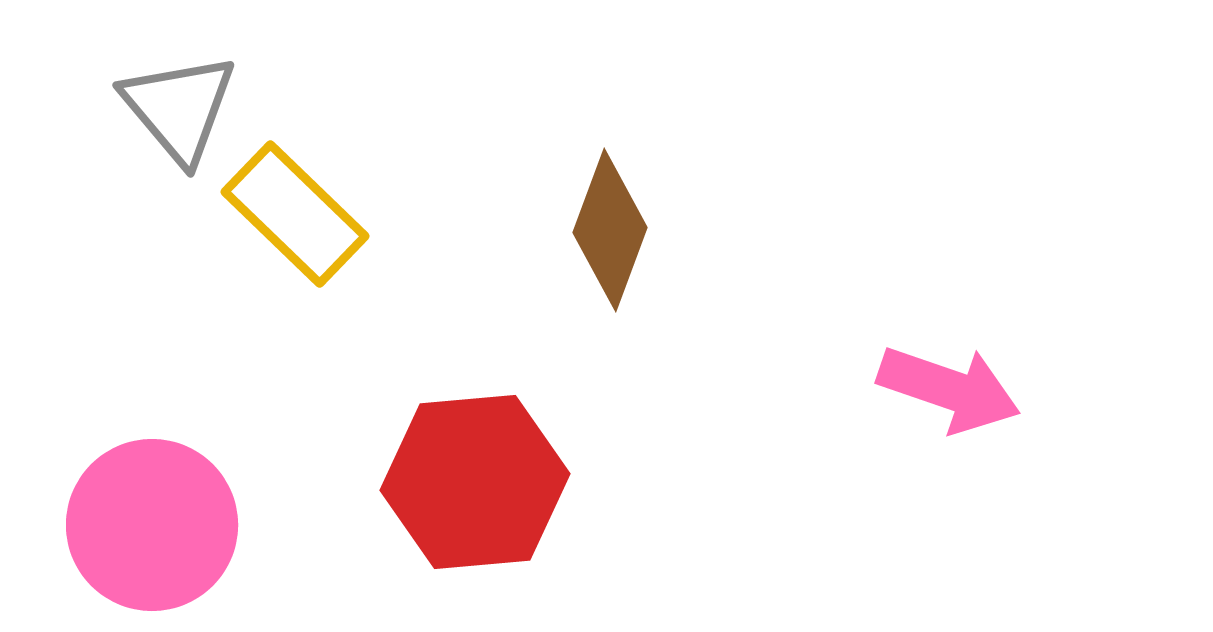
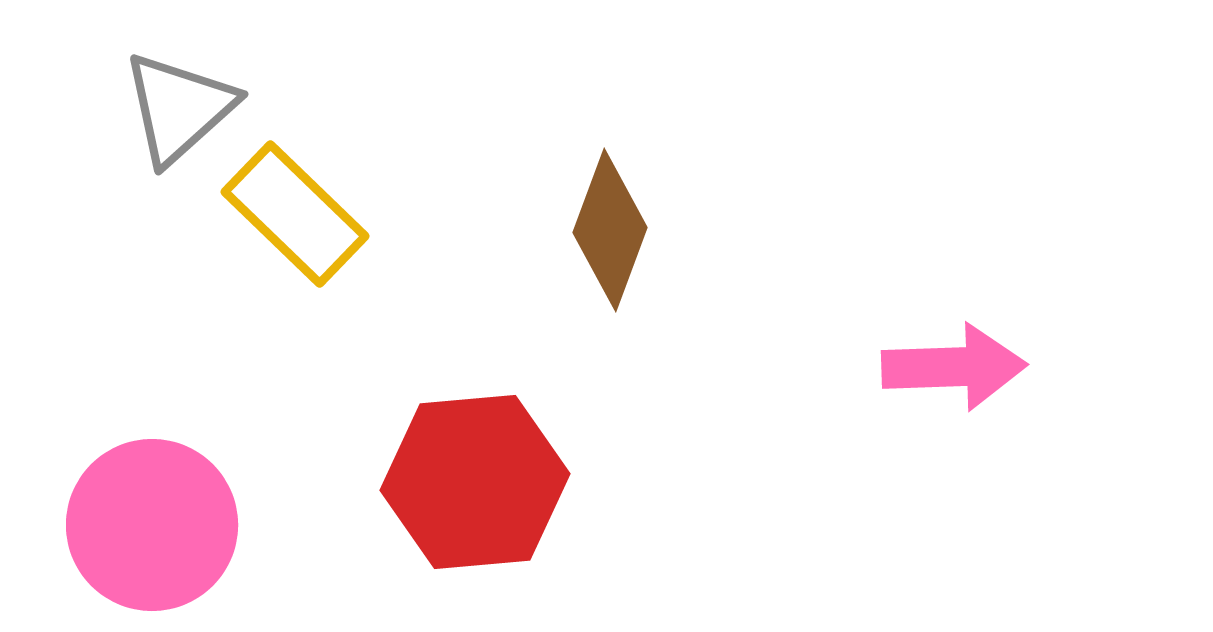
gray triangle: rotated 28 degrees clockwise
pink arrow: moved 5 px right, 22 px up; rotated 21 degrees counterclockwise
